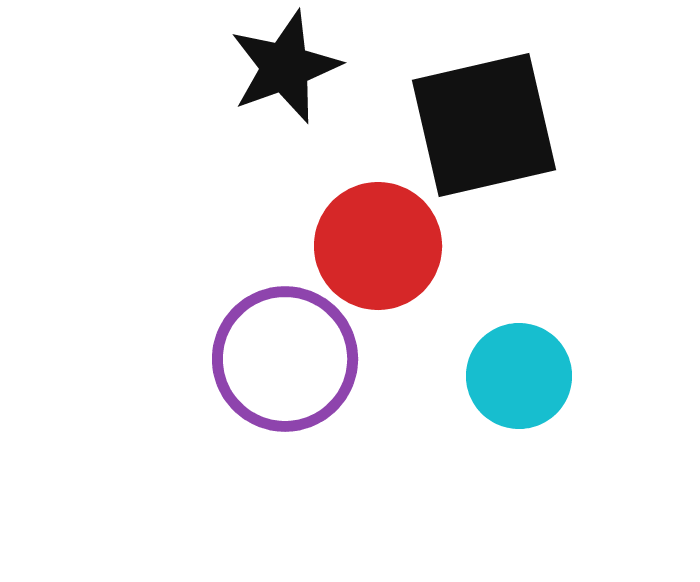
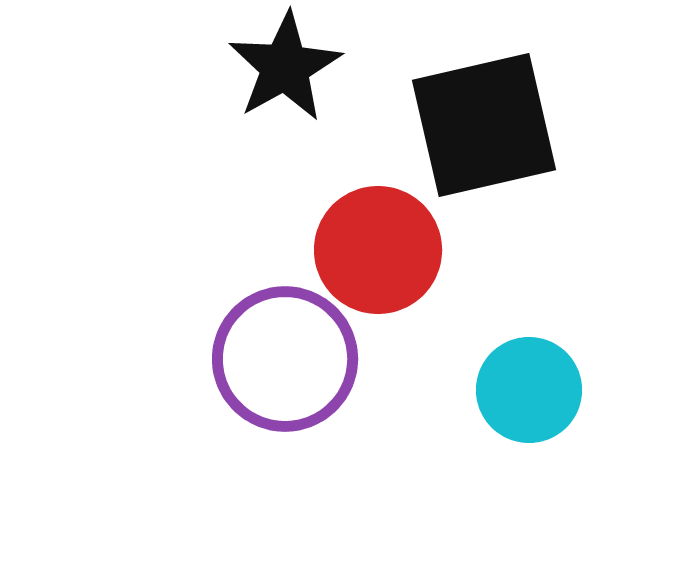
black star: rotated 9 degrees counterclockwise
red circle: moved 4 px down
cyan circle: moved 10 px right, 14 px down
